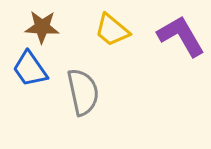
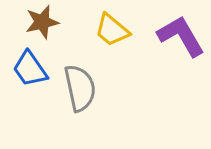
brown star: moved 5 px up; rotated 16 degrees counterclockwise
gray semicircle: moved 3 px left, 4 px up
